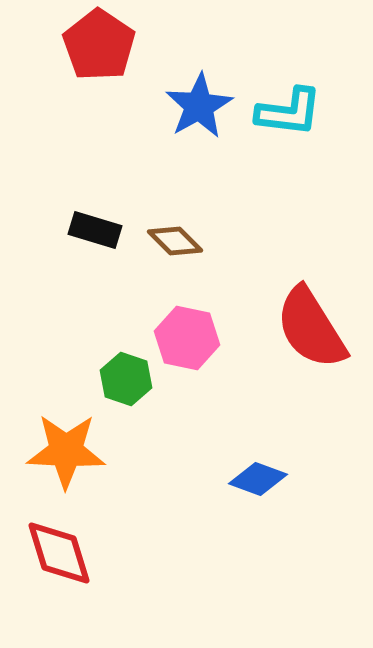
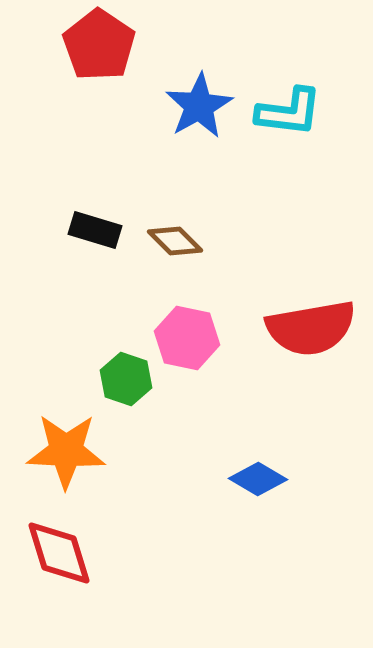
red semicircle: rotated 68 degrees counterclockwise
blue diamond: rotated 10 degrees clockwise
